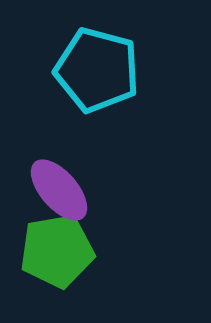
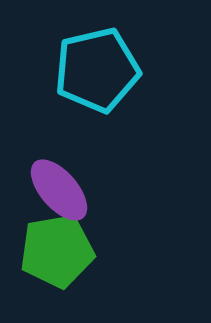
cyan pentagon: rotated 28 degrees counterclockwise
